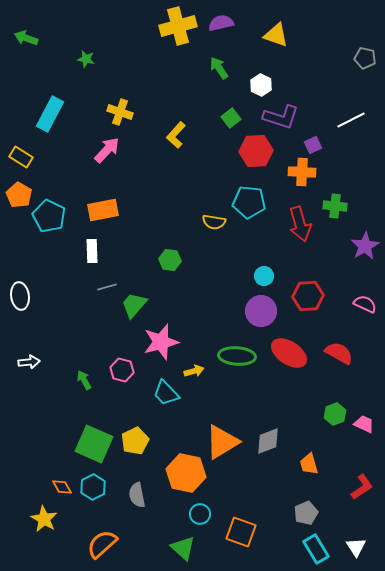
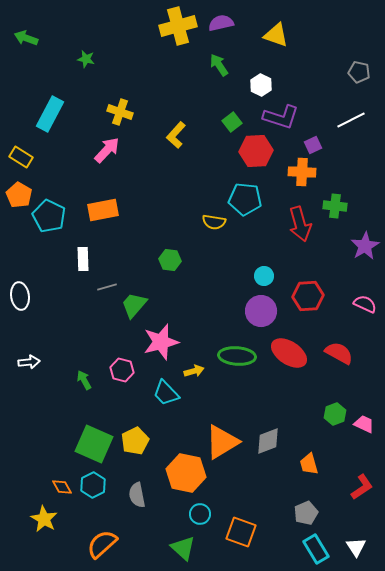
gray pentagon at (365, 58): moved 6 px left, 14 px down
green arrow at (219, 68): moved 3 px up
green square at (231, 118): moved 1 px right, 4 px down
cyan pentagon at (249, 202): moved 4 px left, 3 px up
white rectangle at (92, 251): moved 9 px left, 8 px down
cyan hexagon at (93, 487): moved 2 px up
